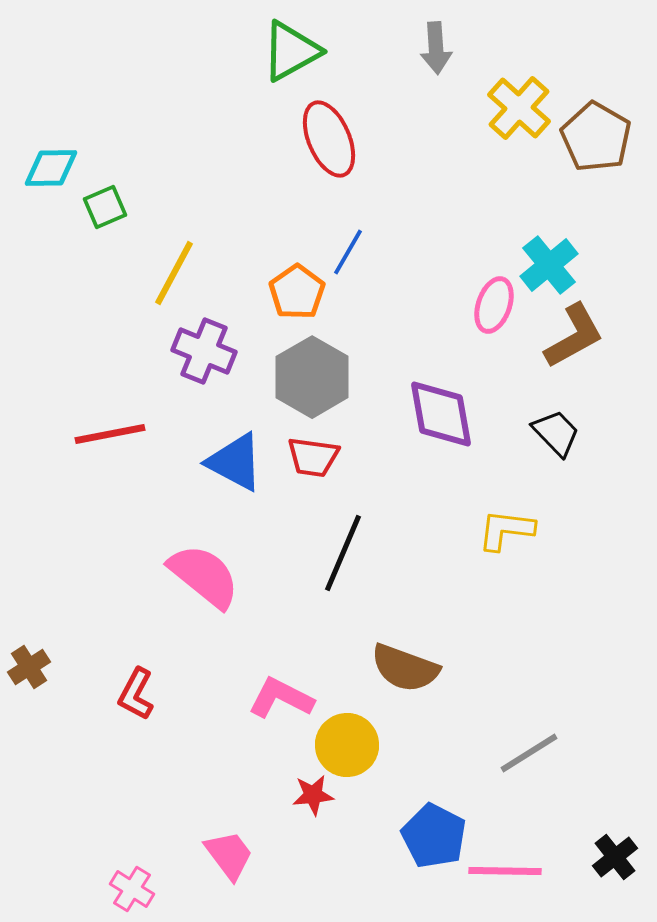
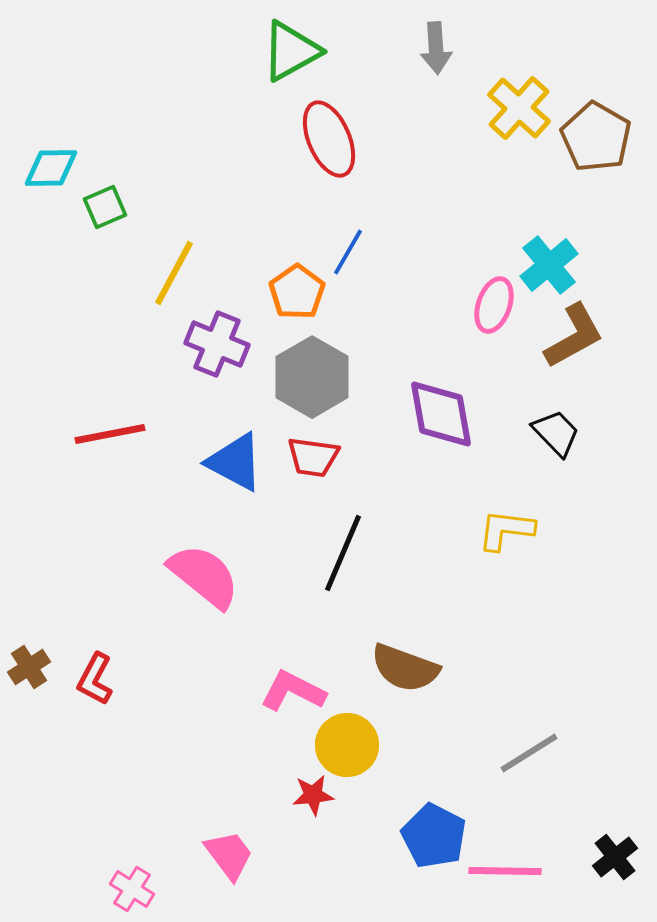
purple cross: moved 13 px right, 7 px up
red L-shape: moved 41 px left, 15 px up
pink L-shape: moved 12 px right, 7 px up
